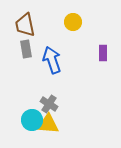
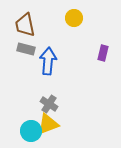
yellow circle: moved 1 px right, 4 px up
gray rectangle: rotated 66 degrees counterclockwise
purple rectangle: rotated 14 degrees clockwise
blue arrow: moved 4 px left, 1 px down; rotated 24 degrees clockwise
cyan circle: moved 1 px left, 11 px down
yellow triangle: rotated 25 degrees counterclockwise
